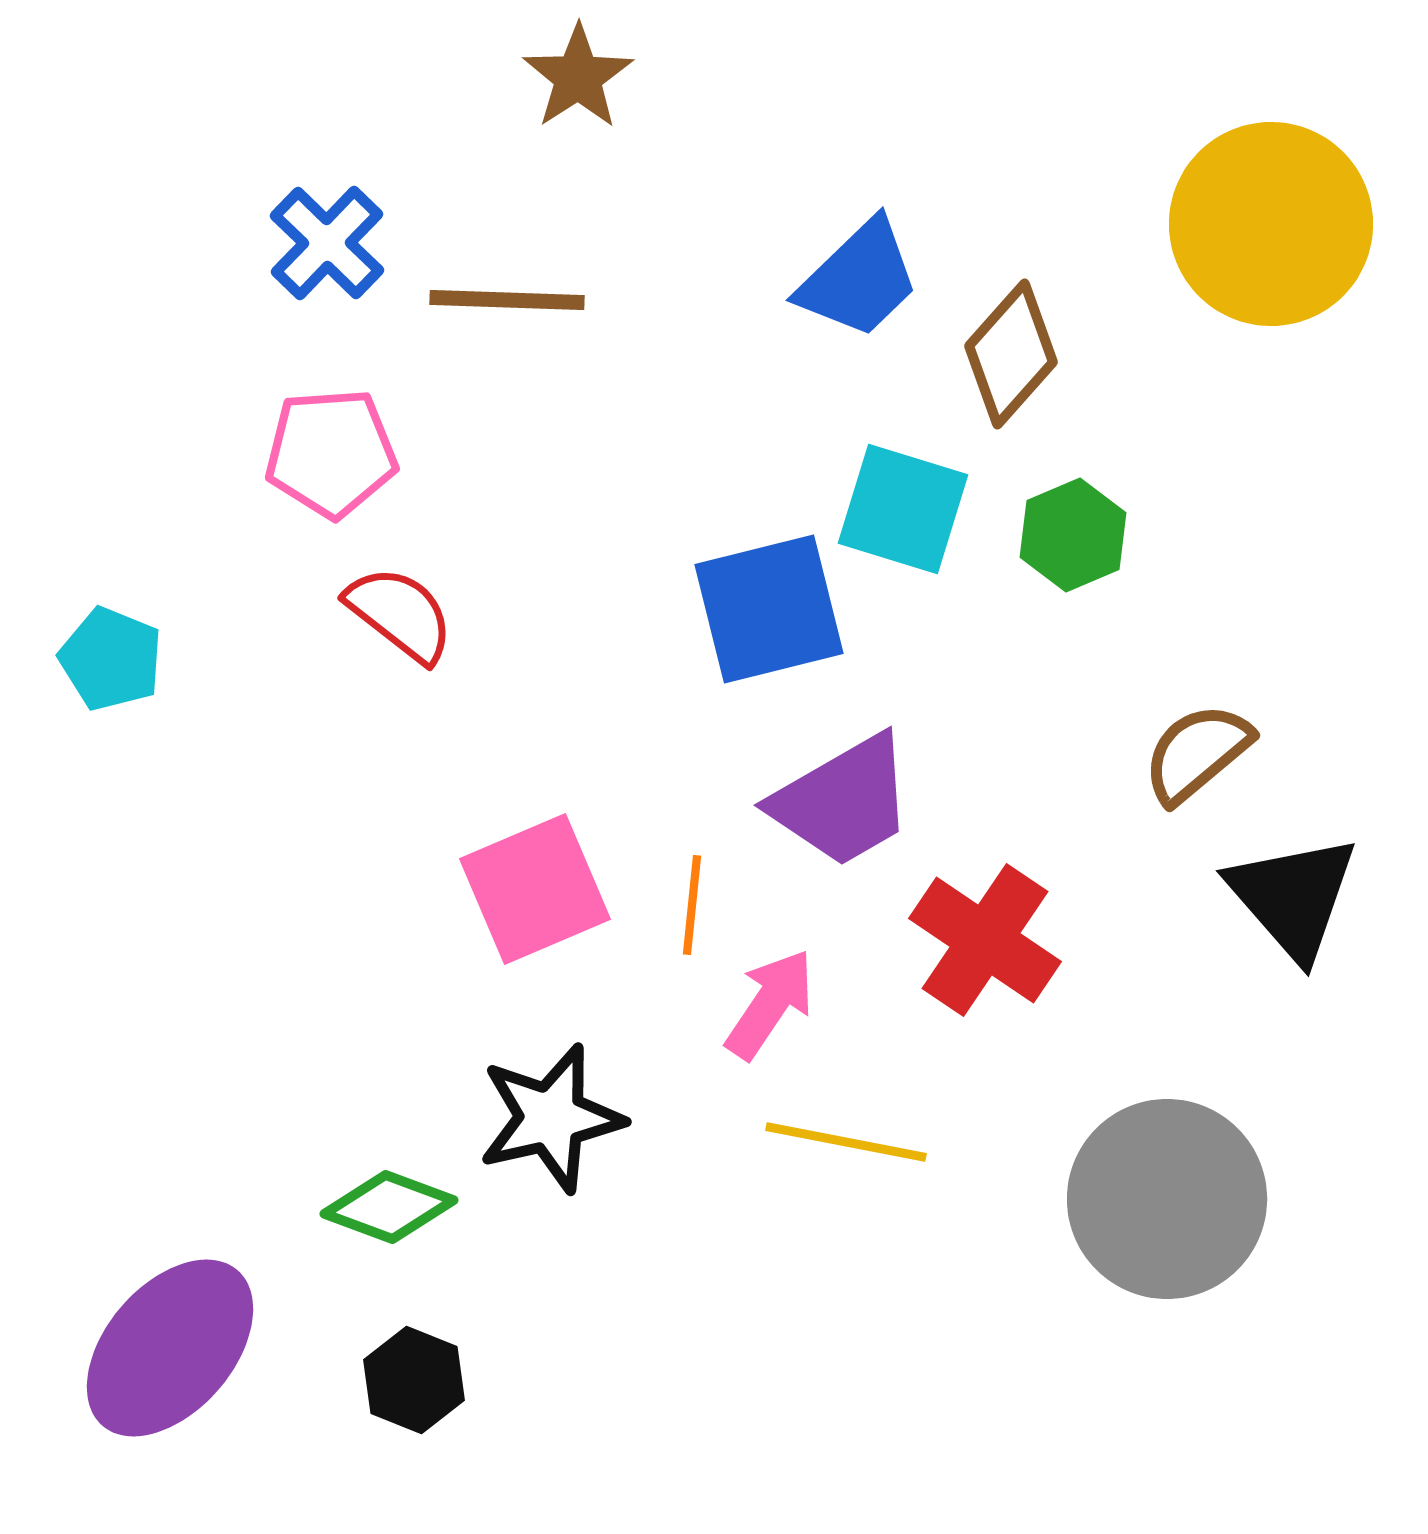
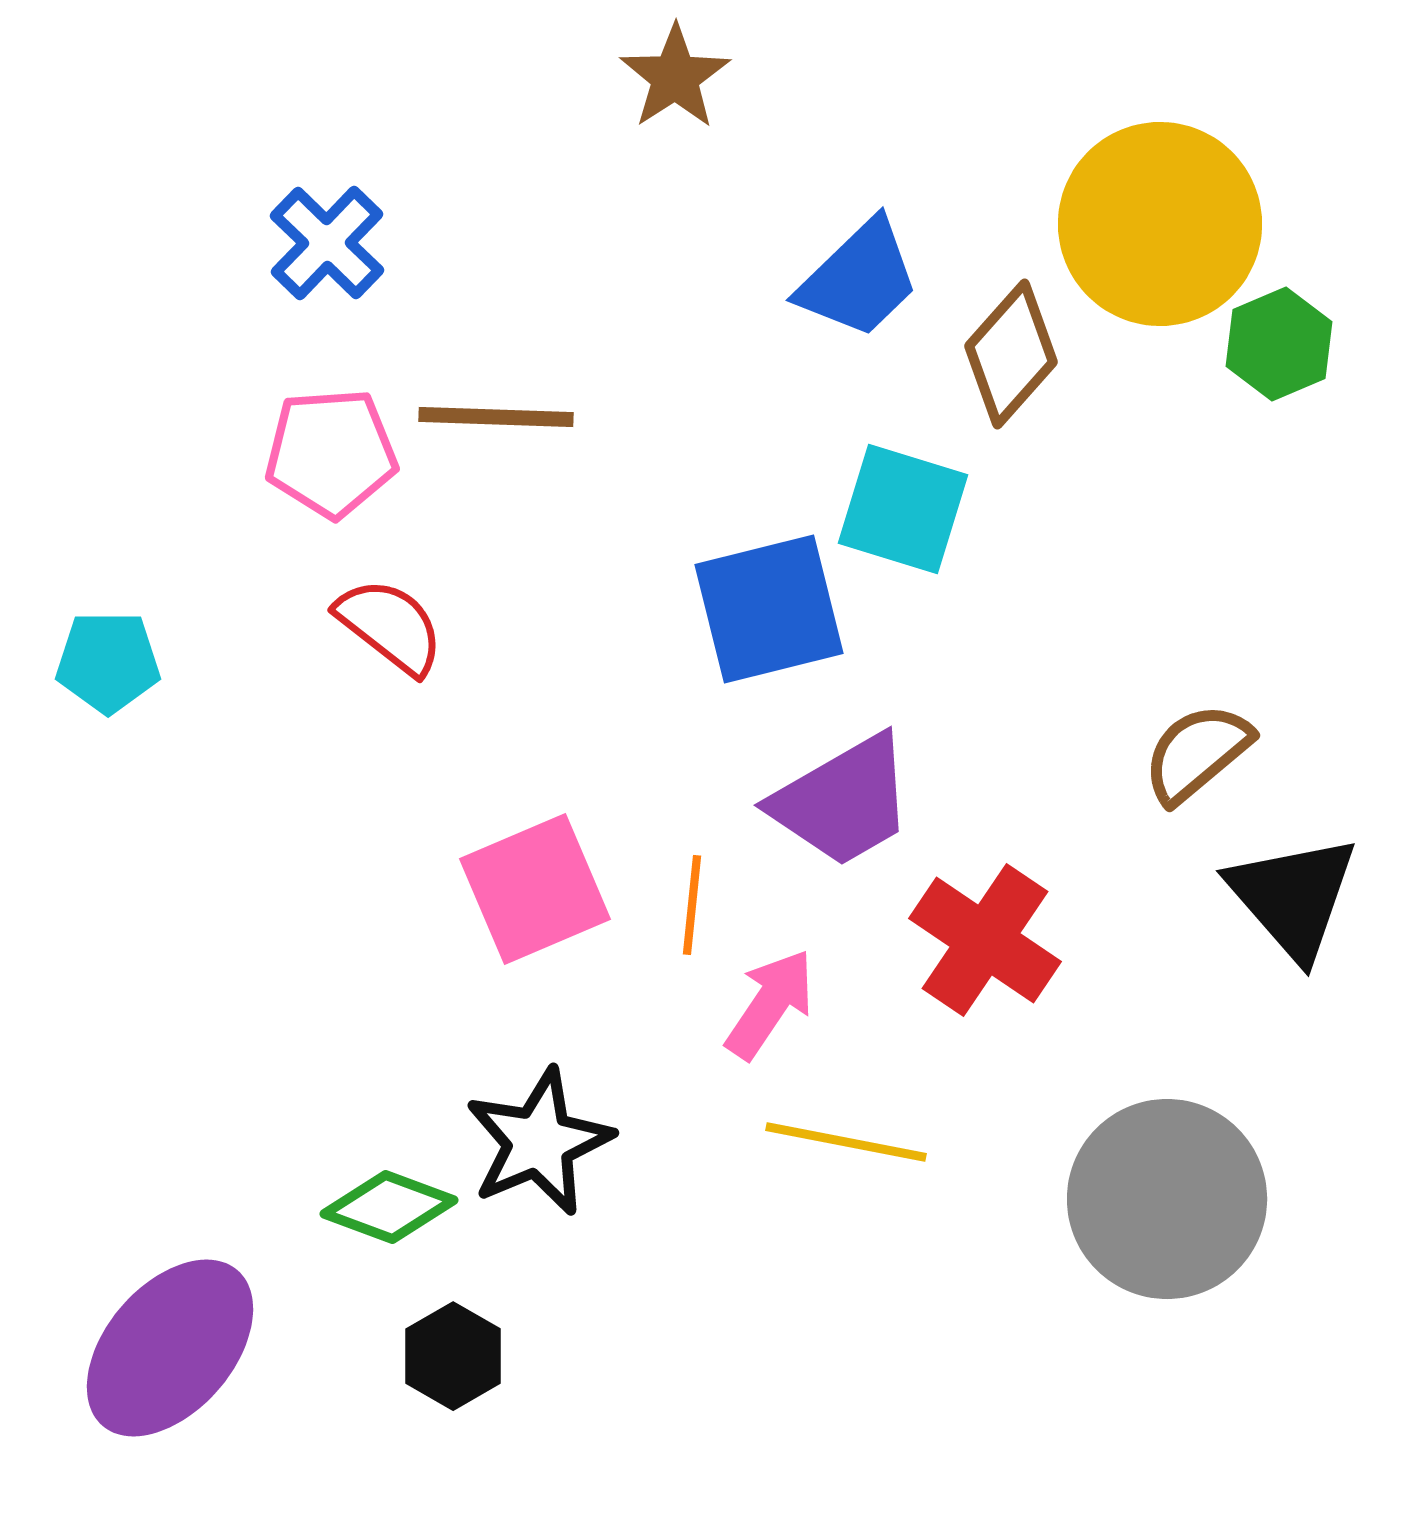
brown star: moved 97 px right
yellow circle: moved 111 px left
brown line: moved 11 px left, 117 px down
green hexagon: moved 206 px right, 191 px up
red semicircle: moved 10 px left, 12 px down
cyan pentagon: moved 3 px left, 3 px down; rotated 22 degrees counterclockwise
black star: moved 12 px left, 24 px down; rotated 10 degrees counterclockwise
black hexagon: moved 39 px right, 24 px up; rotated 8 degrees clockwise
